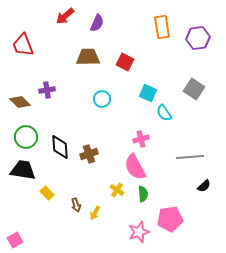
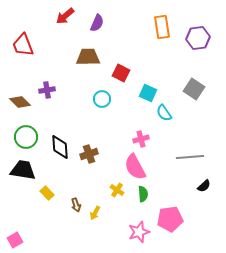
red square: moved 4 px left, 11 px down
